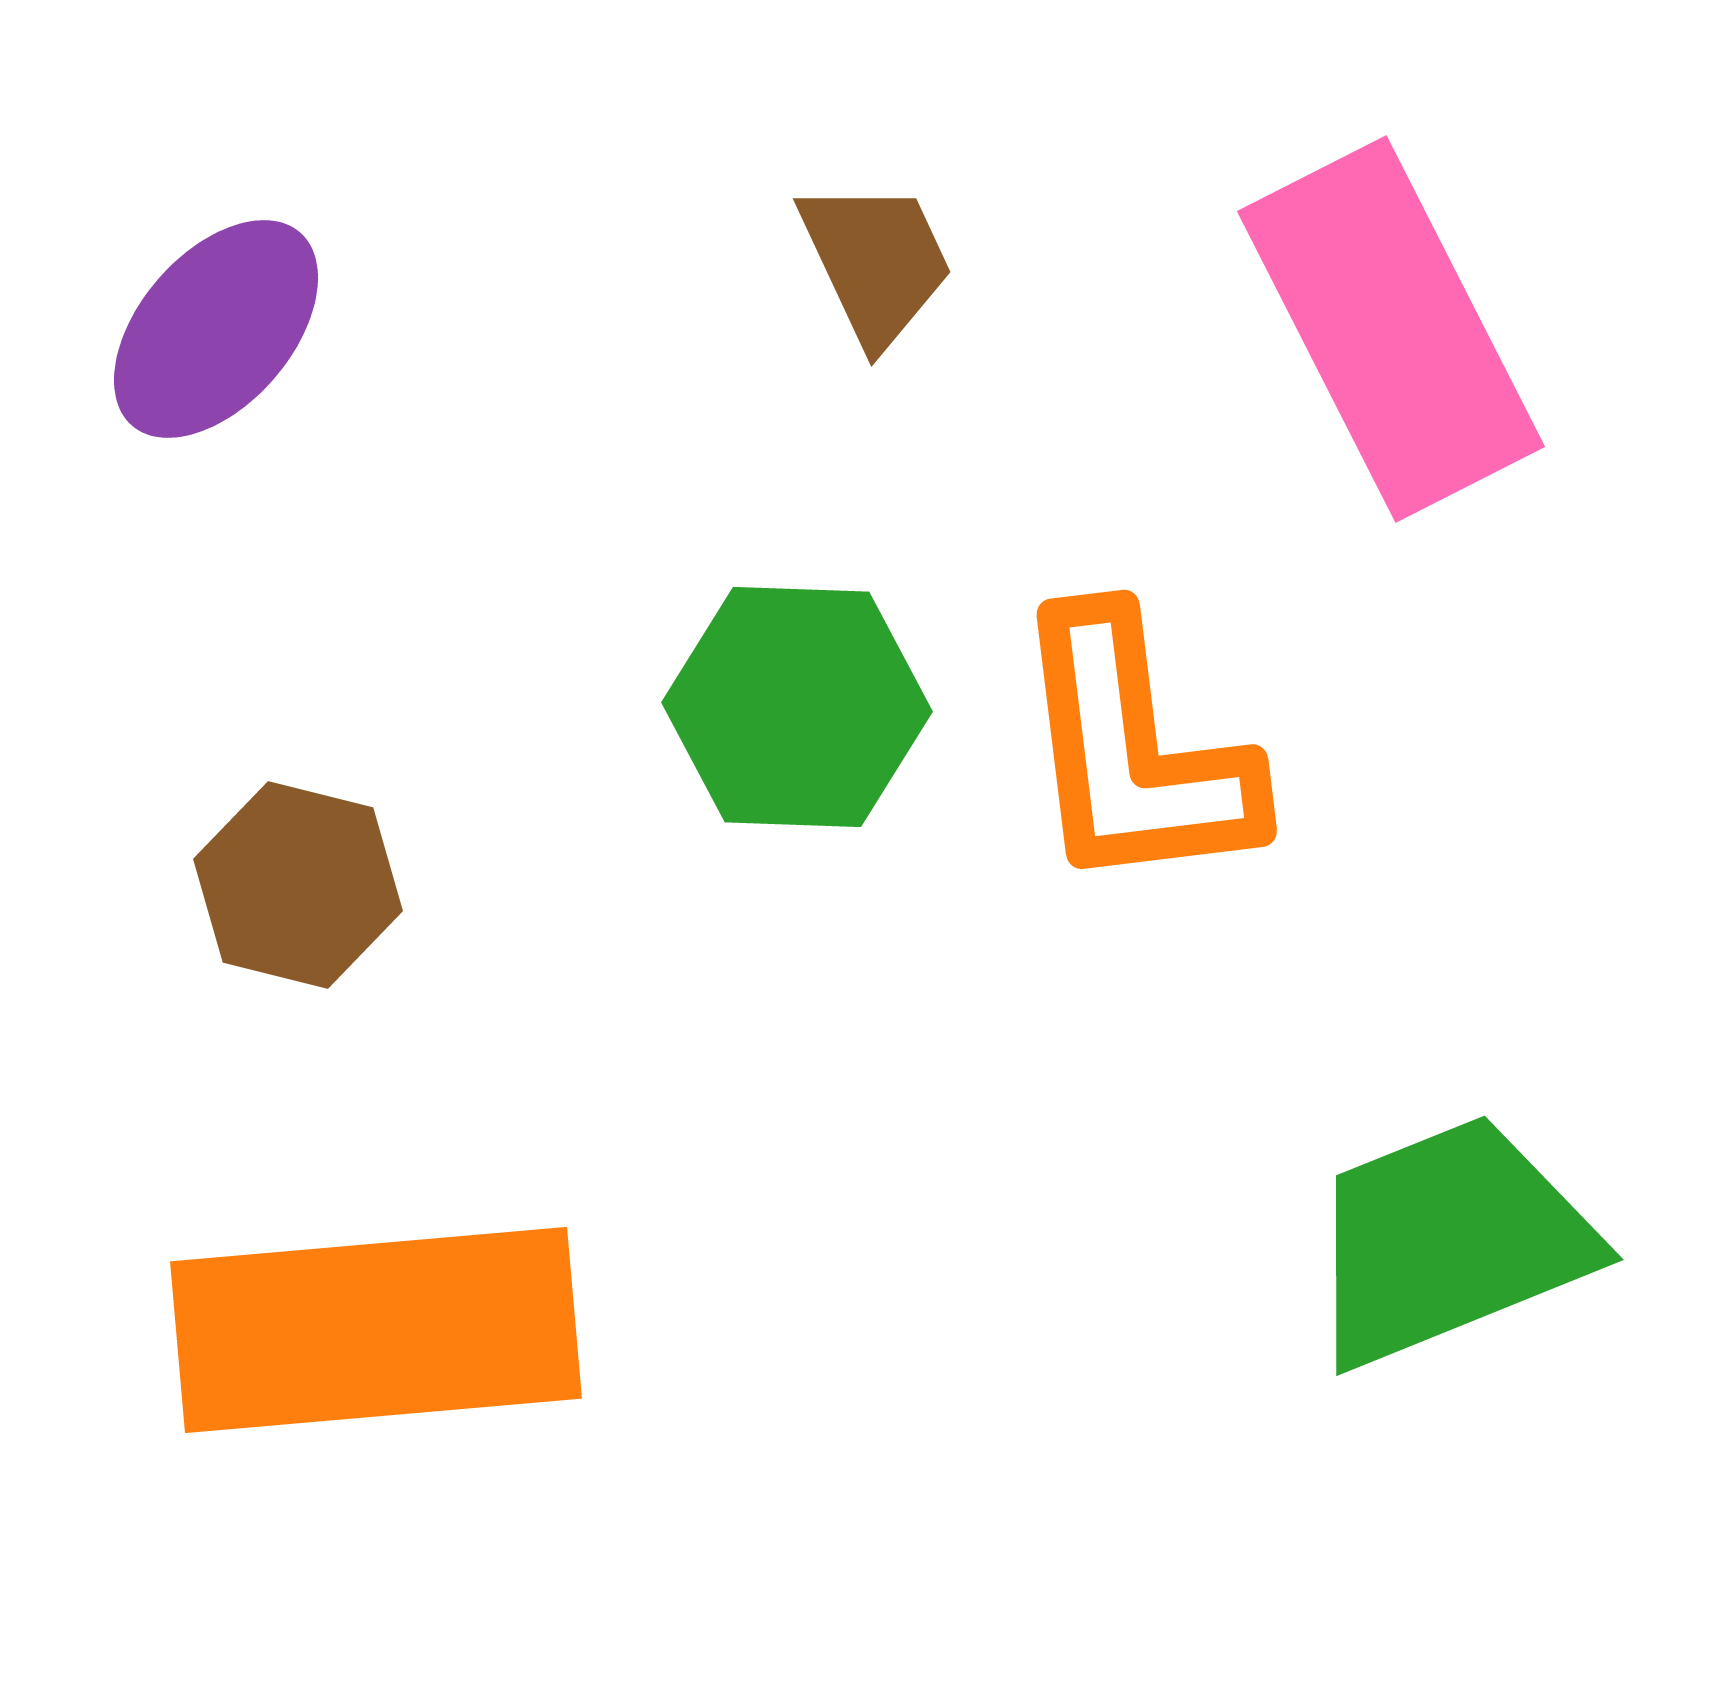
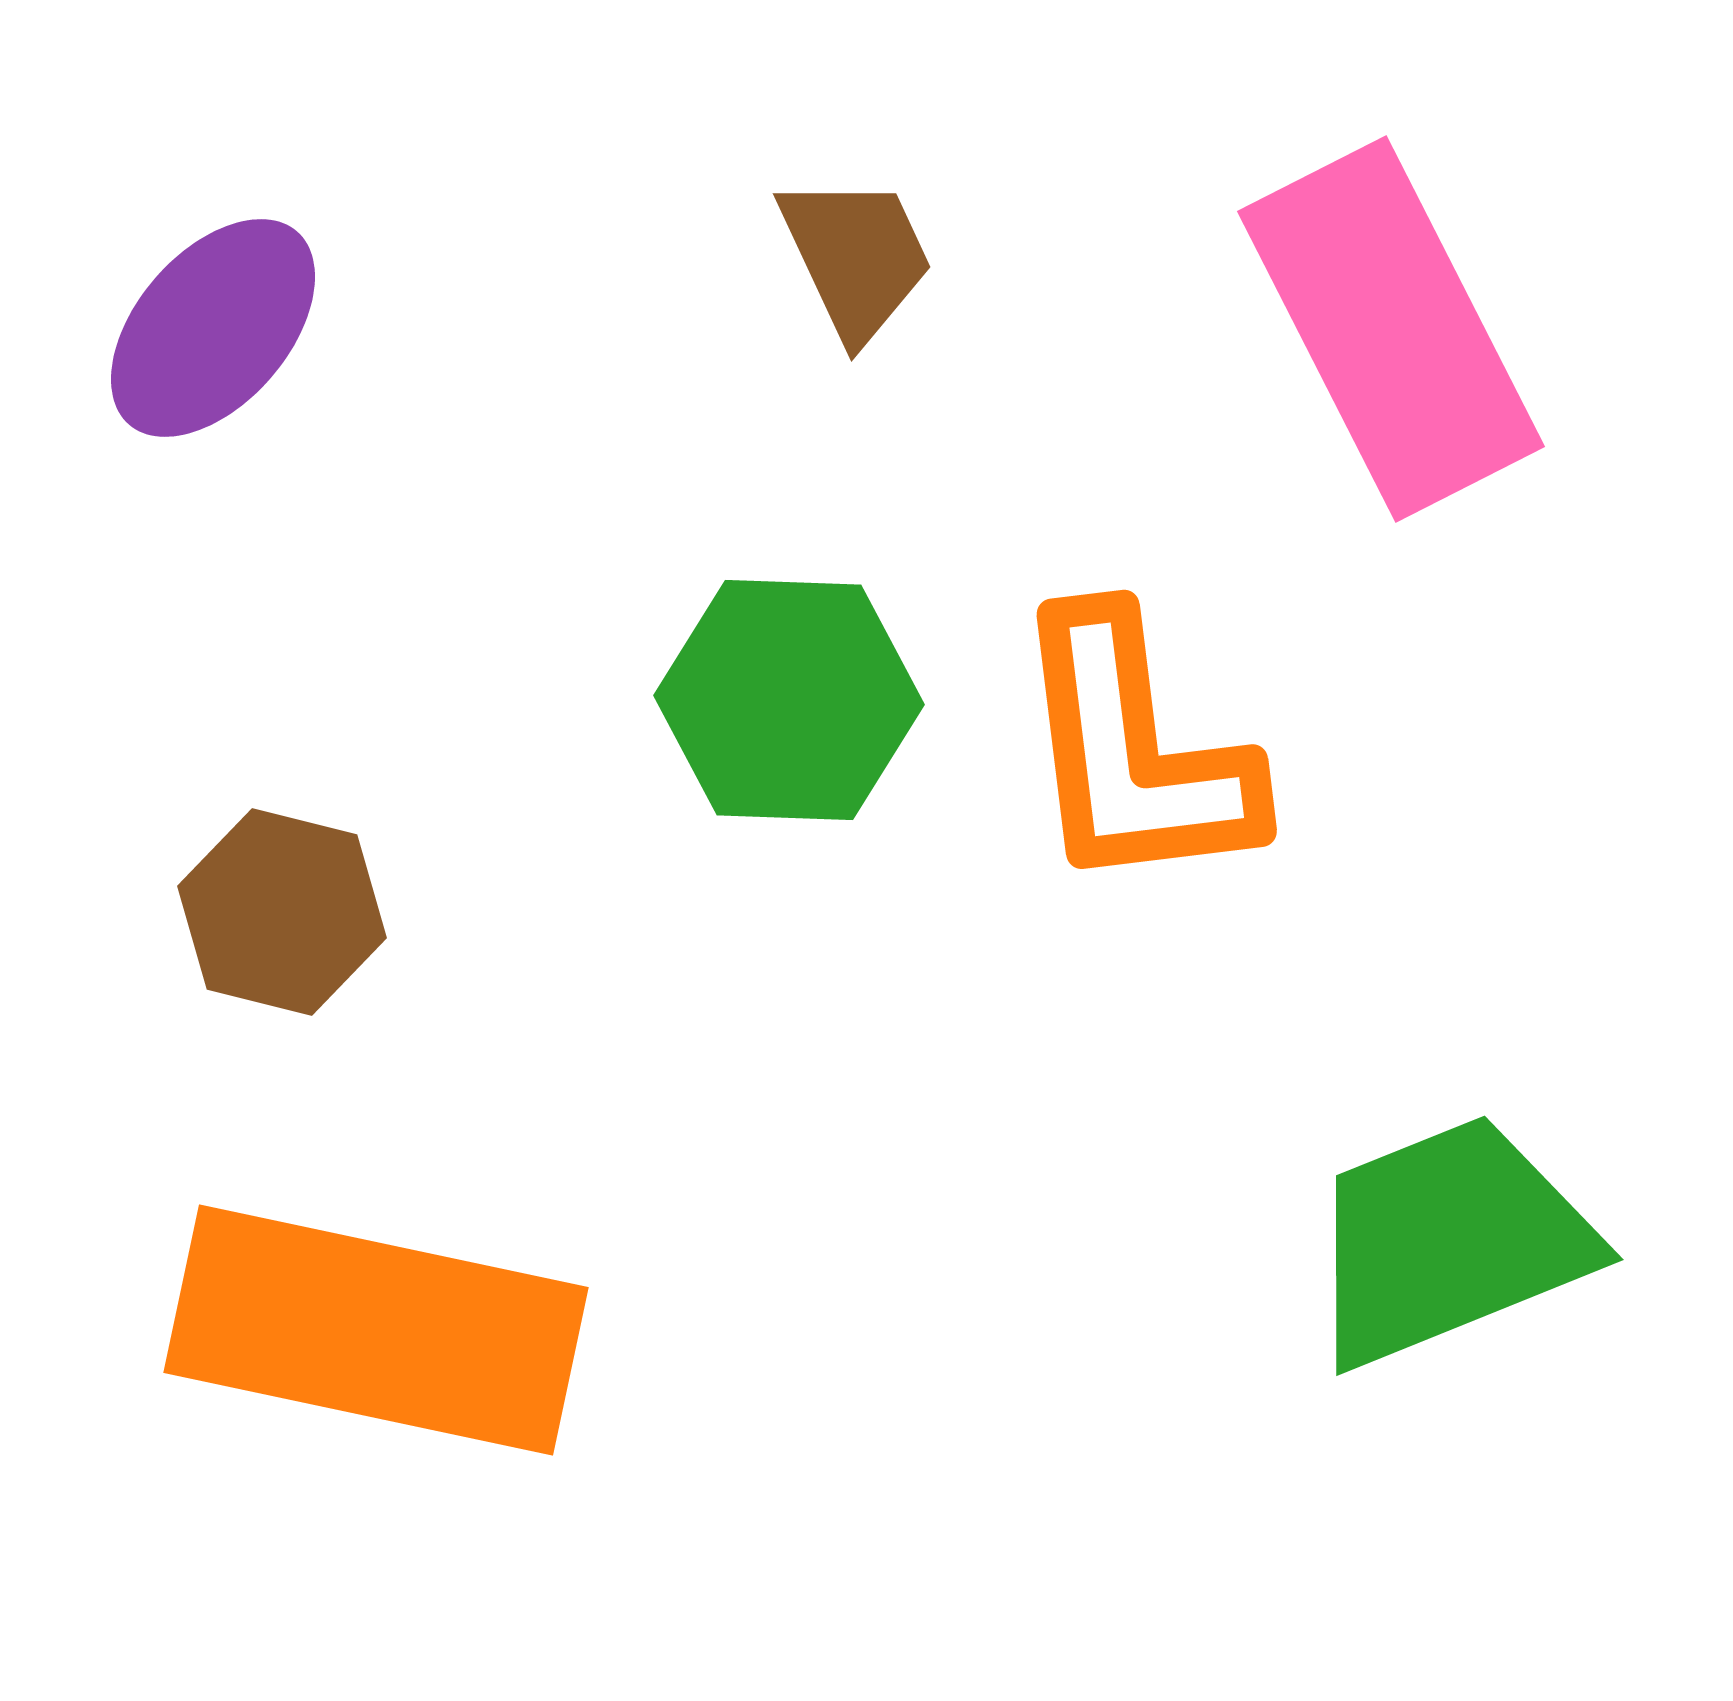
brown trapezoid: moved 20 px left, 5 px up
purple ellipse: moved 3 px left, 1 px up
green hexagon: moved 8 px left, 7 px up
brown hexagon: moved 16 px left, 27 px down
orange rectangle: rotated 17 degrees clockwise
